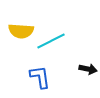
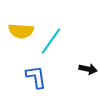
cyan line: rotated 28 degrees counterclockwise
blue L-shape: moved 4 px left
